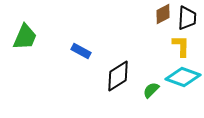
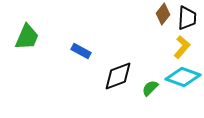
brown diamond: rotated 25 degrees counterclockwise
green trapezoid: moved 2 px right
yellow L-shape: moved 1 px right, 1 px down; rotated 40 degrees clockwise
black diamond: rotated 12 degrees clockwise
green semicircle: moved 1 px left, 2 px up
